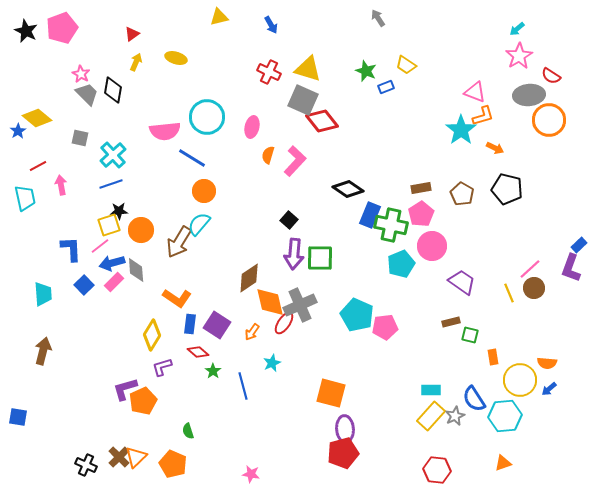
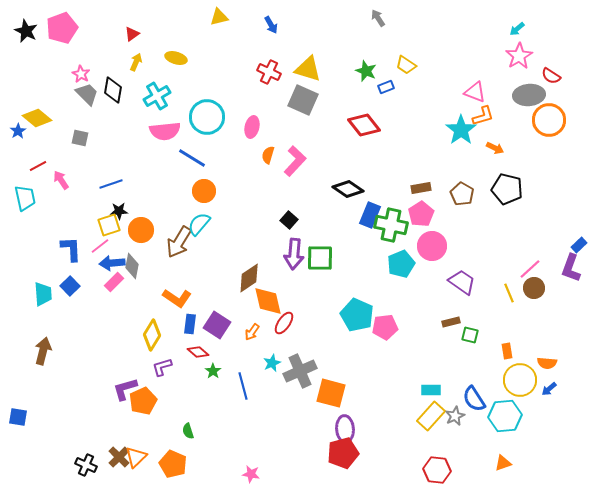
red diamond at (322, 121): moved 42 px right, 4 px down
cyan cross at (113, 155): moved 44 px right, 59 px up; rotated 12 degrees clockwise
pink arrow at (61, 185): moved 5 px up; rotated 24 degrees counterclockwise
blue arrow at (112, 263): rotated 10 degrees clockwise
gray diamond at (136, 270): moved 4 px left, 4 px up; rotated 15 degrees clockwise
blue square at (84, 285): moved 14 px left, 1 px down
orange diamond at (270, 302): moved 2 px left, 1 px up
gray cross at (300, 305): moved 66 px down
orange rectangle at (493, 357): moved 14 px right, 6 px up
